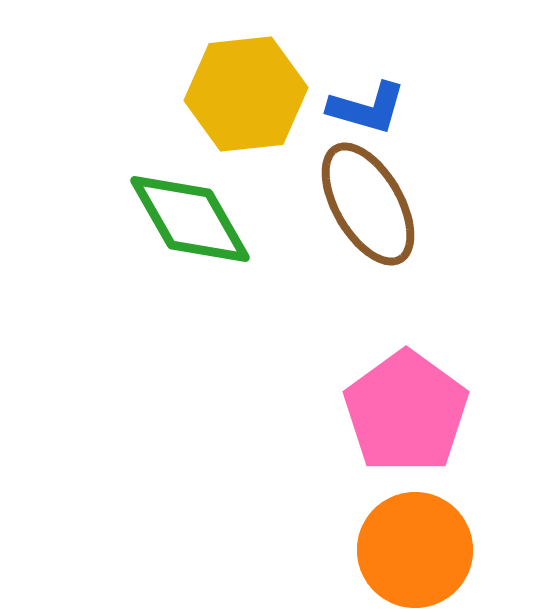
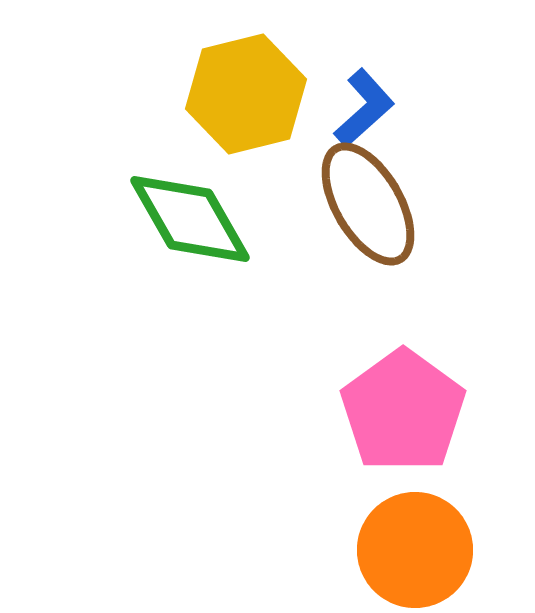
yellow hexagon: rotated 8 degrees counterclockwise
blue L-shape: moved 3 px left; rotated 58 degrees counterclockwise
pink pentagon: moved 3 px left, 1 px up
